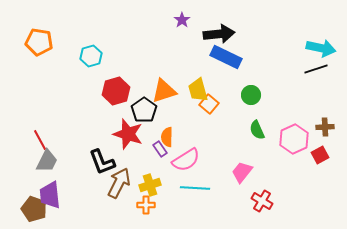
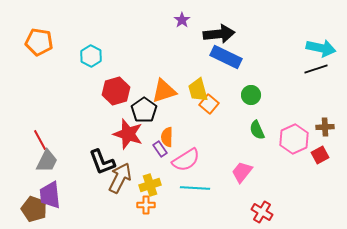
cyan hexagon: rotated 15 degrees counterclockwise
brown arrow: moved 1 px right, 5 px up
red cross: moved 11 px down
